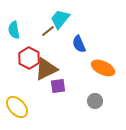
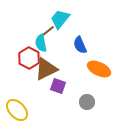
cyan semicircle: moved 27 px right, 13 px down
blue semicircle: moved 1 px right, 1 px down
orange ellipse: moved 4 px left, 1 px down
purple square: rotated 28 degrees clockwise
gray circle: moved 8 px left, 1 px down
yellow ellipse: moved 3 px down
